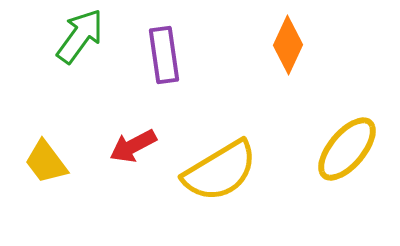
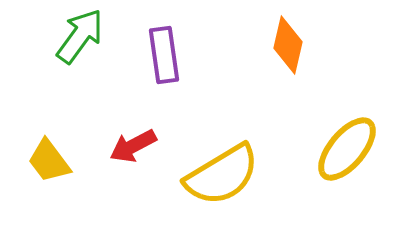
orange diamond: rotated 12 degrees counterclockwise
yellow trapezoid: moved 3 px right, 1 px up
yellow semicircle: moved 2 px right, 4 px down
